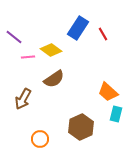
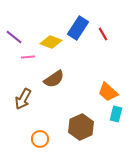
yellow diamond: moved 8 px up; rotated 15 degrees counterclockwise
